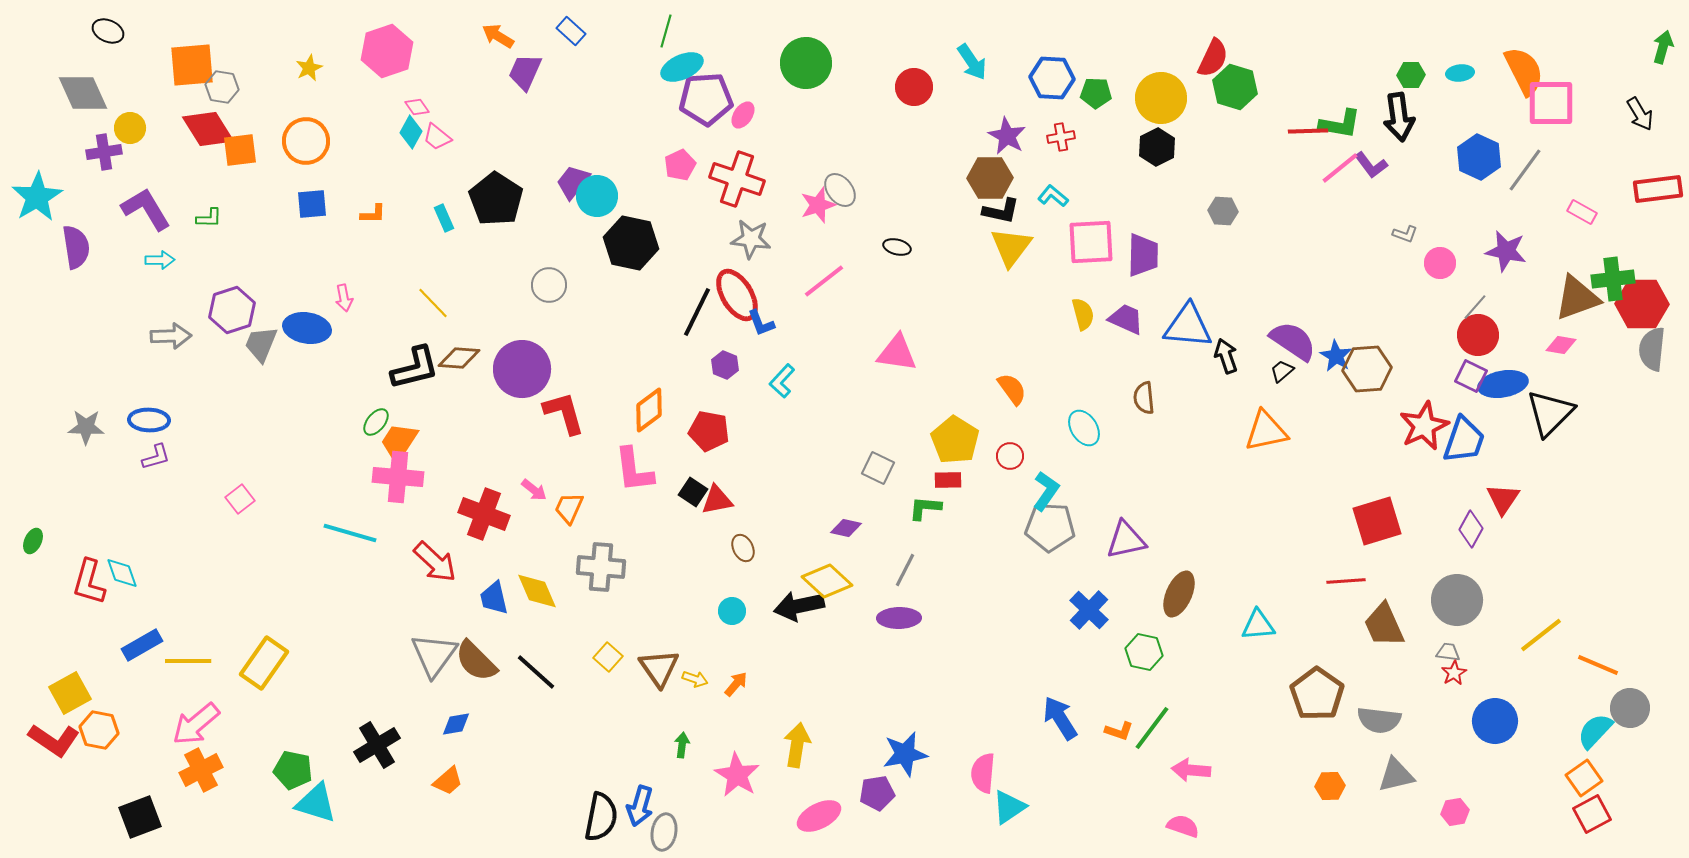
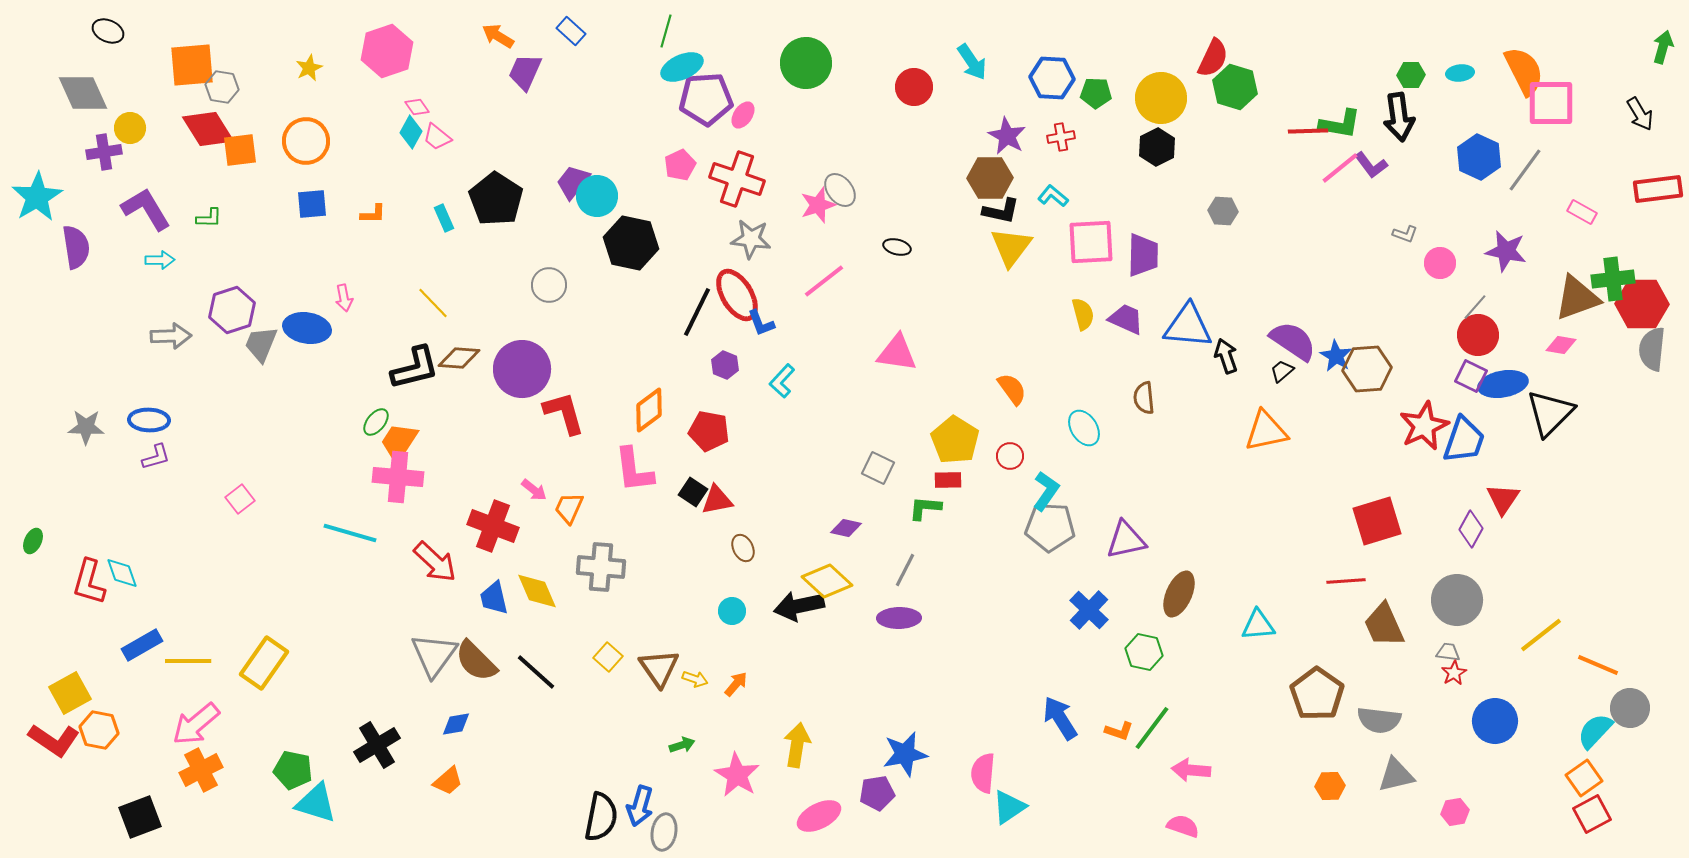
red cross at (484, 514): moved 9 px right, 12 px down
green arrow at (682, 745): rotated 65 degrees clockwise
